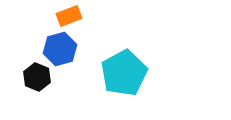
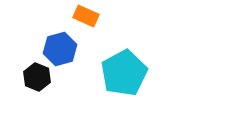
orange rectangle: moved 17 px right; rotated 45 degrees clockwise
